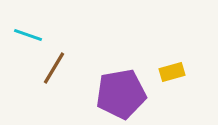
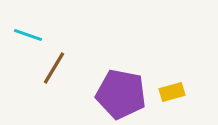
yellow rectangle: moved 20 px down
purple pentagon: rotated 21 degrees clockwise
